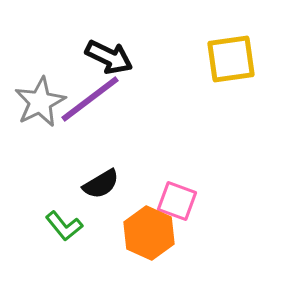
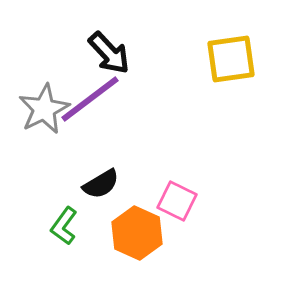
black arrow: moved 4 px up; rotated 21 degrees clockwise
gray star: moved 4 px right, 7 px down
pink square: rotated 6 degrees clockwise
green L-shape: rotated 75 degrees clockwise
orange hexagon: moved 12 px left
